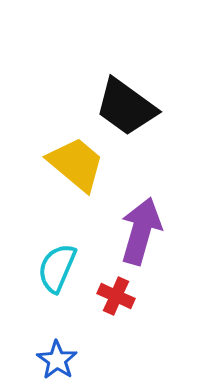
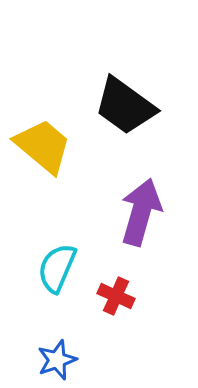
black trapezoid: moved 1 px left, 1 px up
yellow trapezoid: moved 33 px left, 18 px up
purple arrow: moved 19 px up
blue star: rotated 18 degrees clockwise
